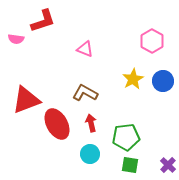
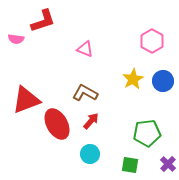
red arrow: moved 2 px up; rotated 54 degrees clockwise
green pentagon: moved 21 px right, 4 px up
purple cross: moved 1 px up
